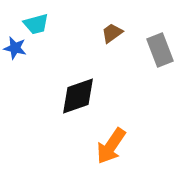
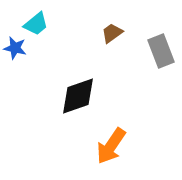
cyan trapezoid: rotated 24 degrees counterclockwise
gray rectangle: moved 1 px right, 1 px down
